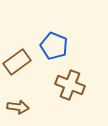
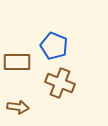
brown rectangle: rotated 36 degrees clockwise
brown cross: moved 10 px left, 2 px up
